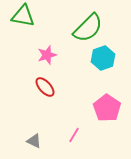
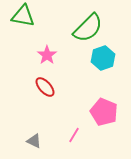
pink star: rotated 18 degrees counterclockwise
pink pentagon: moved 3 px left, 4 px down; rotated 12 degrees counterclockwise
